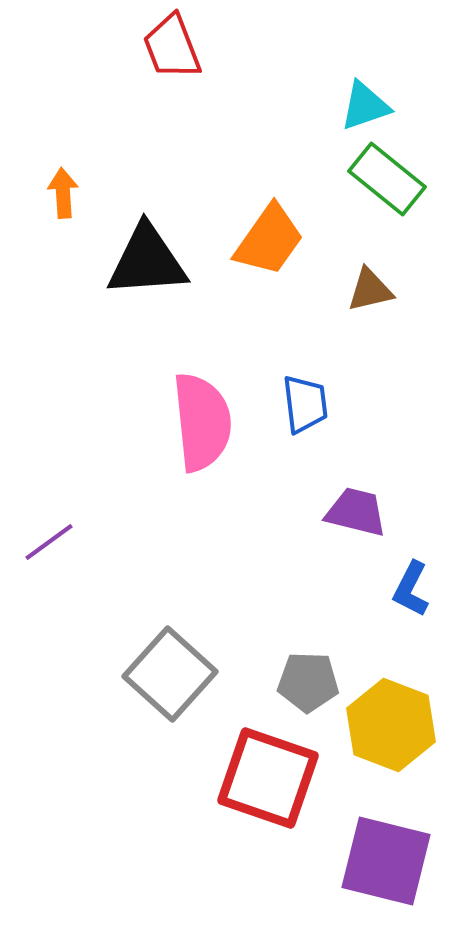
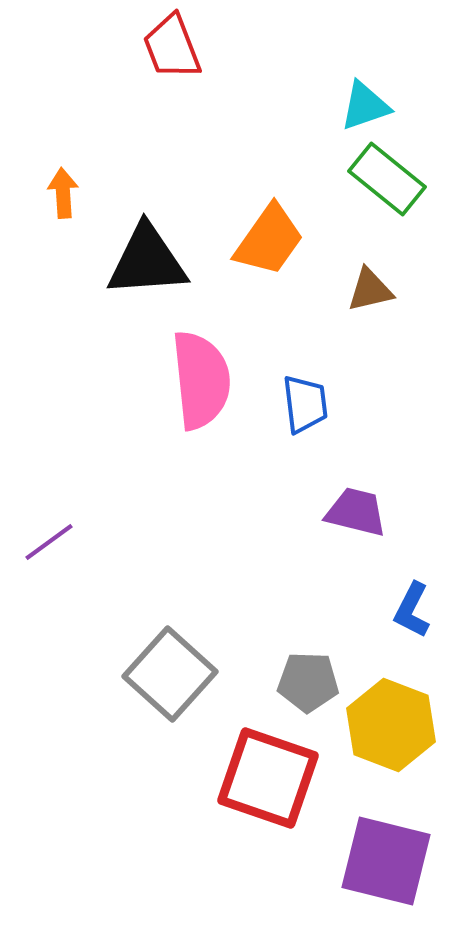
pink semicircle: moved 1 px left, 42 px up
blue L-shape: moved 1 px right, 21 px down
